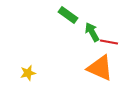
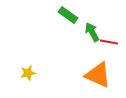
orange triangle: moved 2 px left, 7 px down
